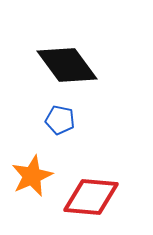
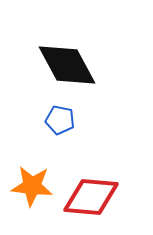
black diamond: rotated 8 degrees clockwise
orange star: moved 10 px down; rotated 30 degrees clockwise
